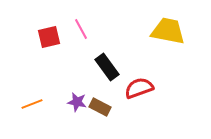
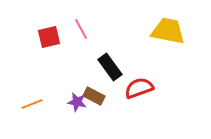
black rectangle: moved 3 px right
brown rectangle: moved 6 px left, 11 px up
